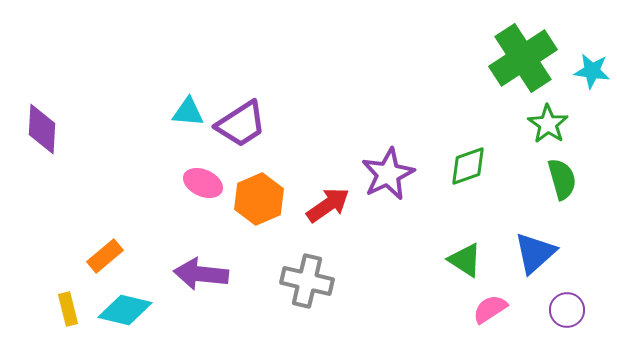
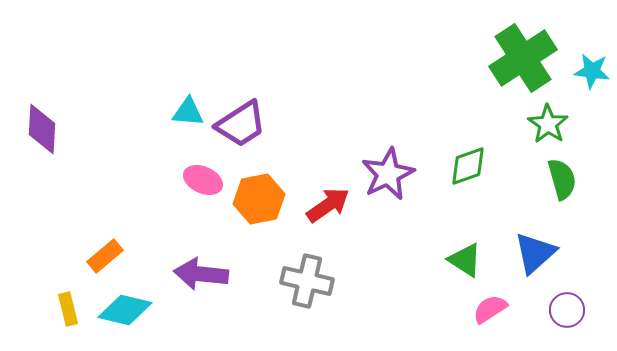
pink ellipse: moved 3 px up
orange hexagon: rotated 12 degrees clockwise
